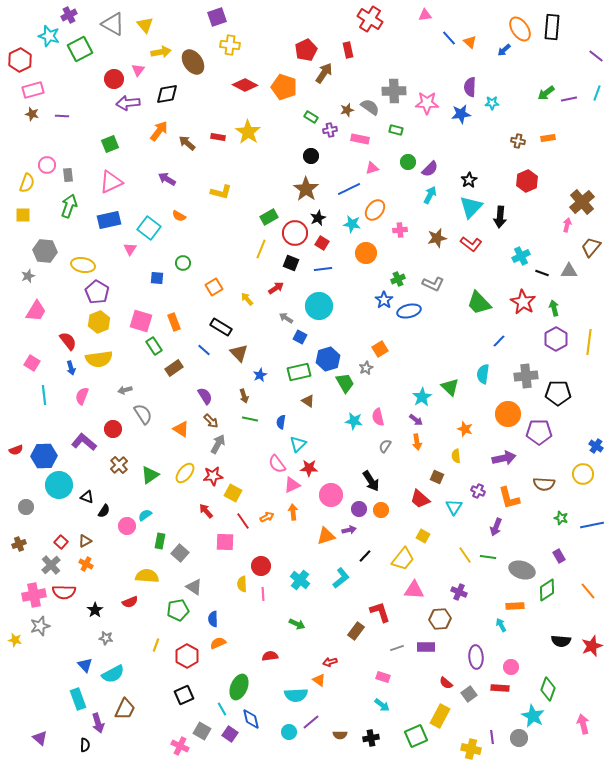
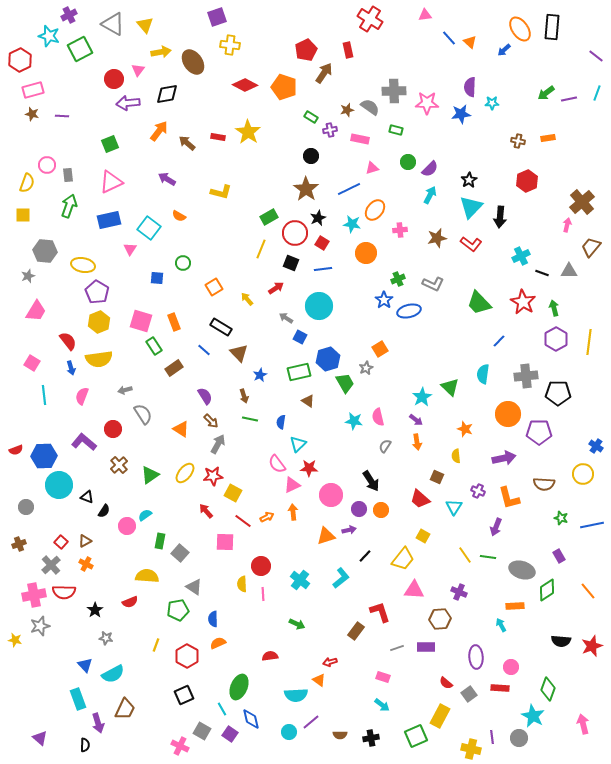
red line at (243, 521): rotated 18 degrees counterclockwise
